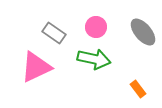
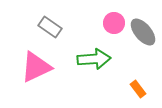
pink circle: moved 18 px right, 4 px up
gray rectangle: moved 4 px left, 6 px up
green arrow: rotated 16 degrees counterclockwise
